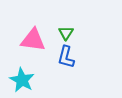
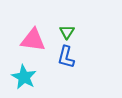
green triangle: moved 1 px right, 1 px up
cyan star: moved 2 px right, 3 px up
